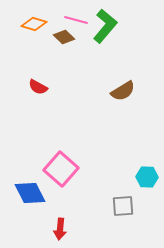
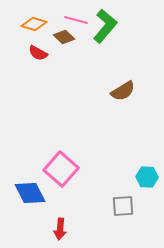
red semicircle: moved 34 px up
